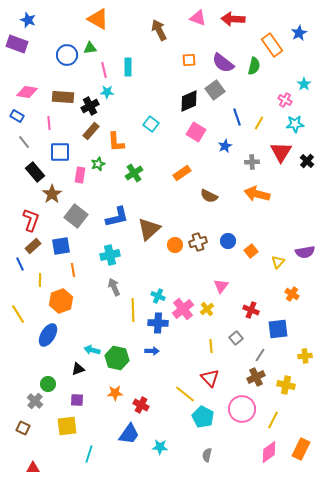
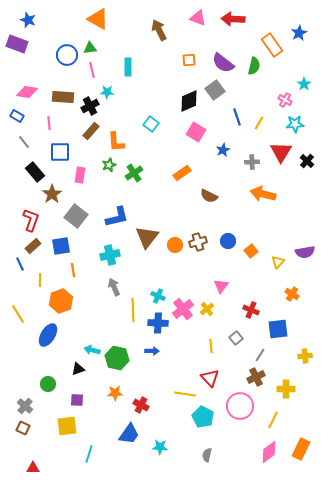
pink line at (104, 70): moved 12 px left
blue star at (225, 146): moved 2 px left, 4 px down
green star at (98, 164): moved 11 px right, 1 px down
orange arrow at (257, 194): moved 6 px right
brown triangle at (149, 229): moved 2 px left, 8 px down; rotated 10 degrees counterclockwise
yellow cross at (286, 385): moved 4 px down; rotated 12 degrees counterclockwise
yellow line at (185, 394): rotated 30 degrees counterclockwise
gray cross at (35, 401): moved 10 px left, 5 px down
pink circle at (242, 409): moved 2 px left, 3 px up
